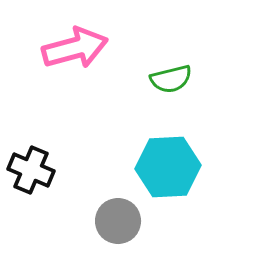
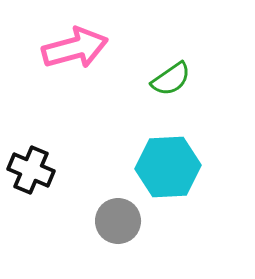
green semicircle: rotated 21 degrees counterclockwise
